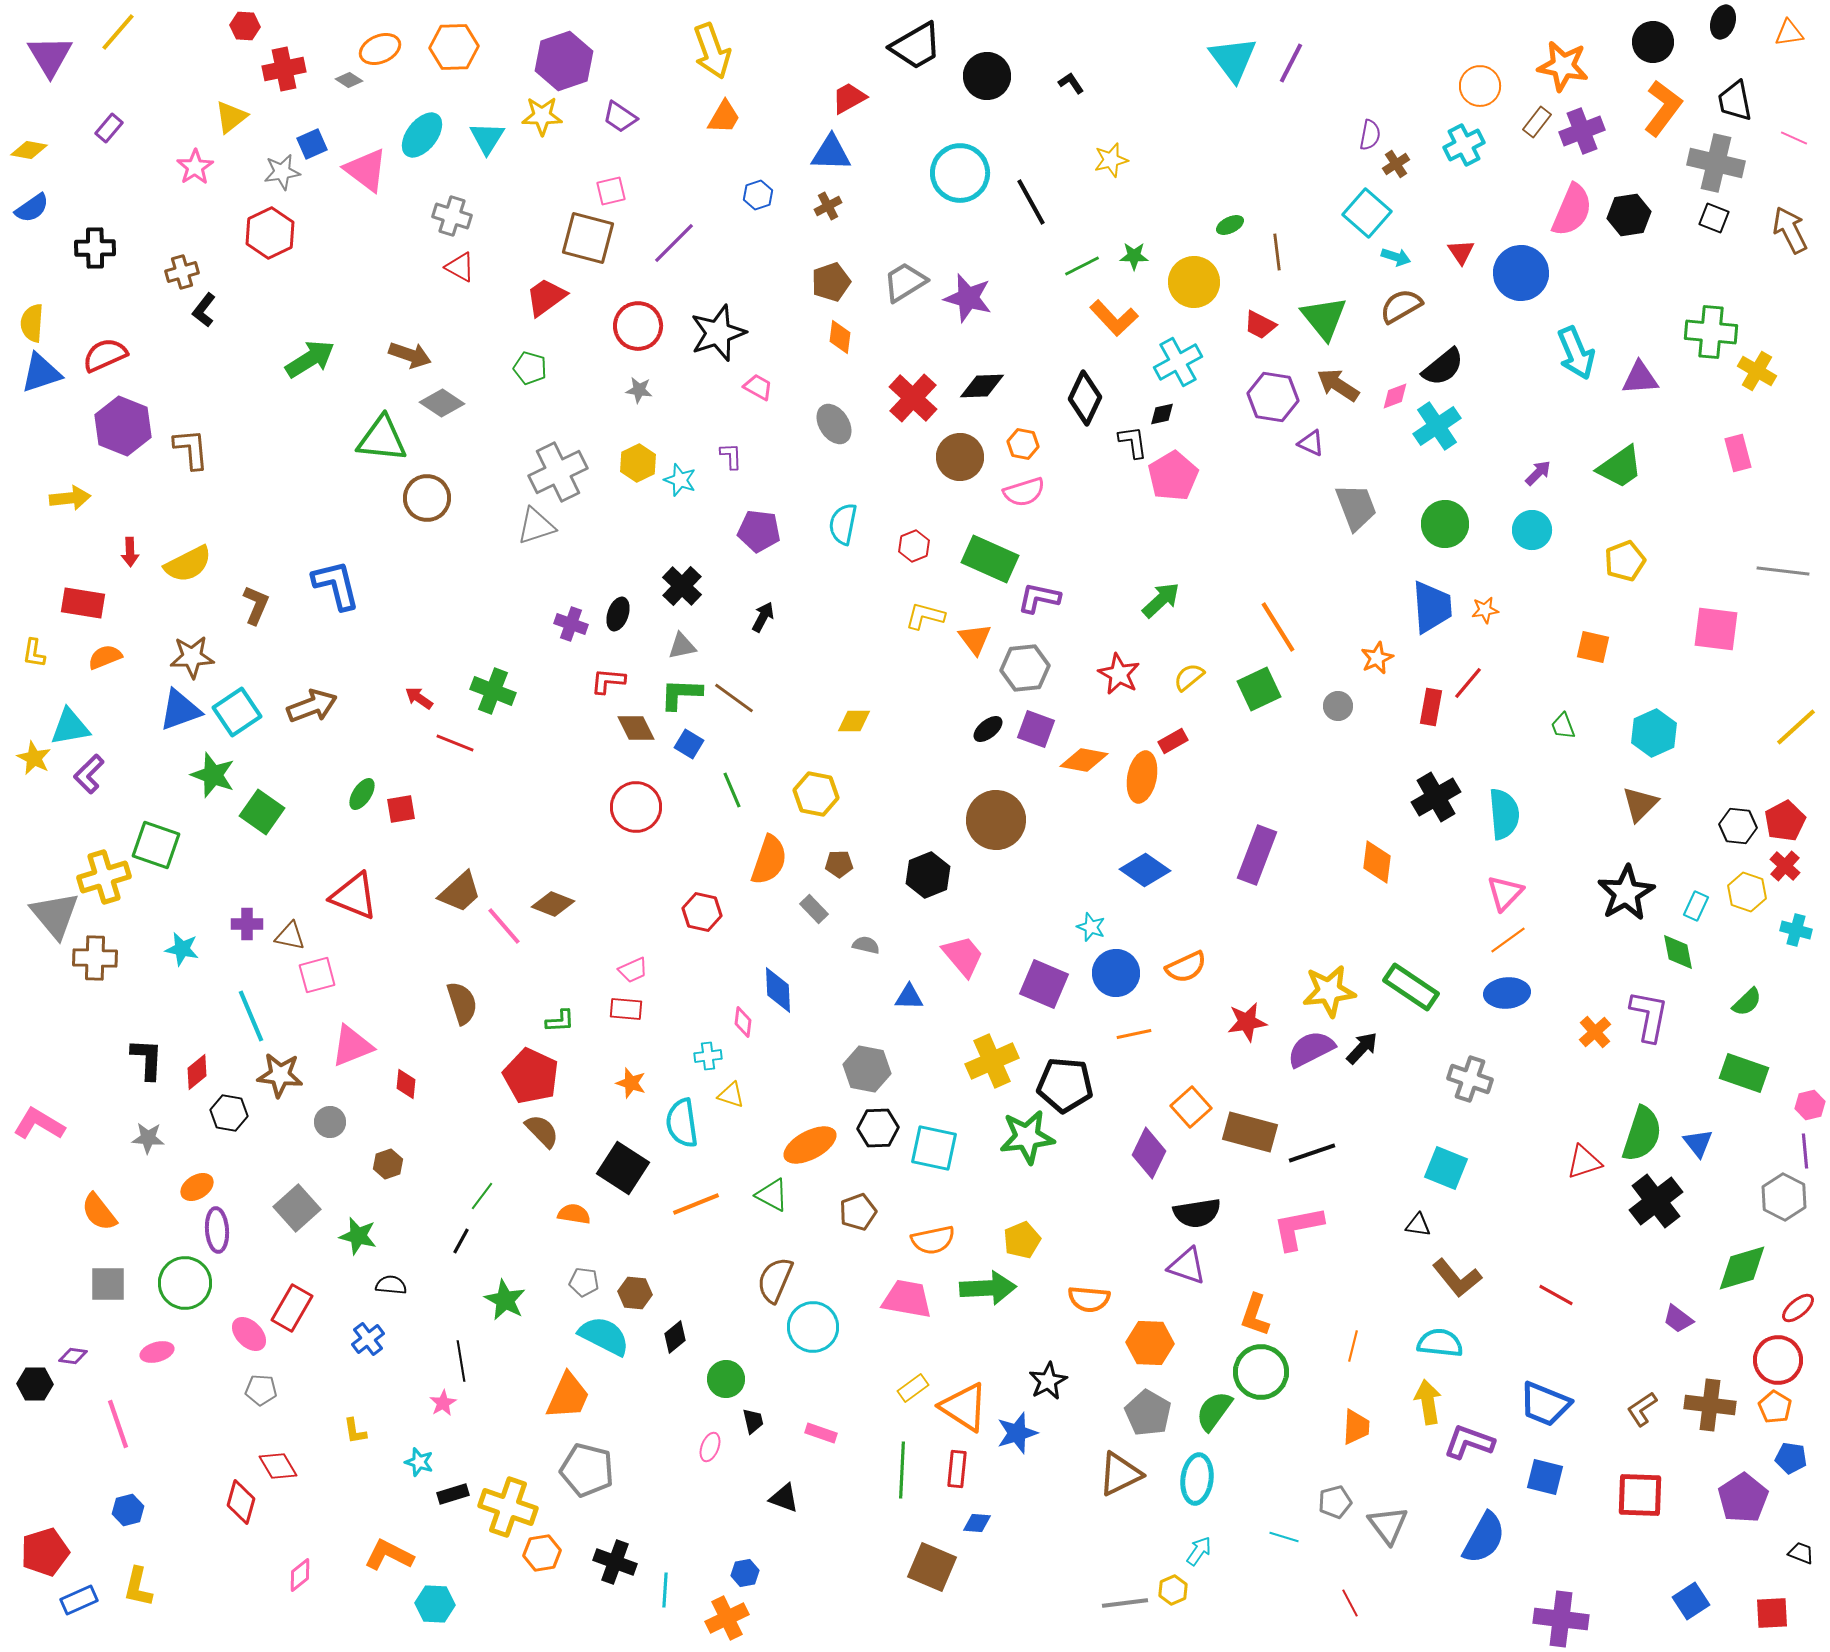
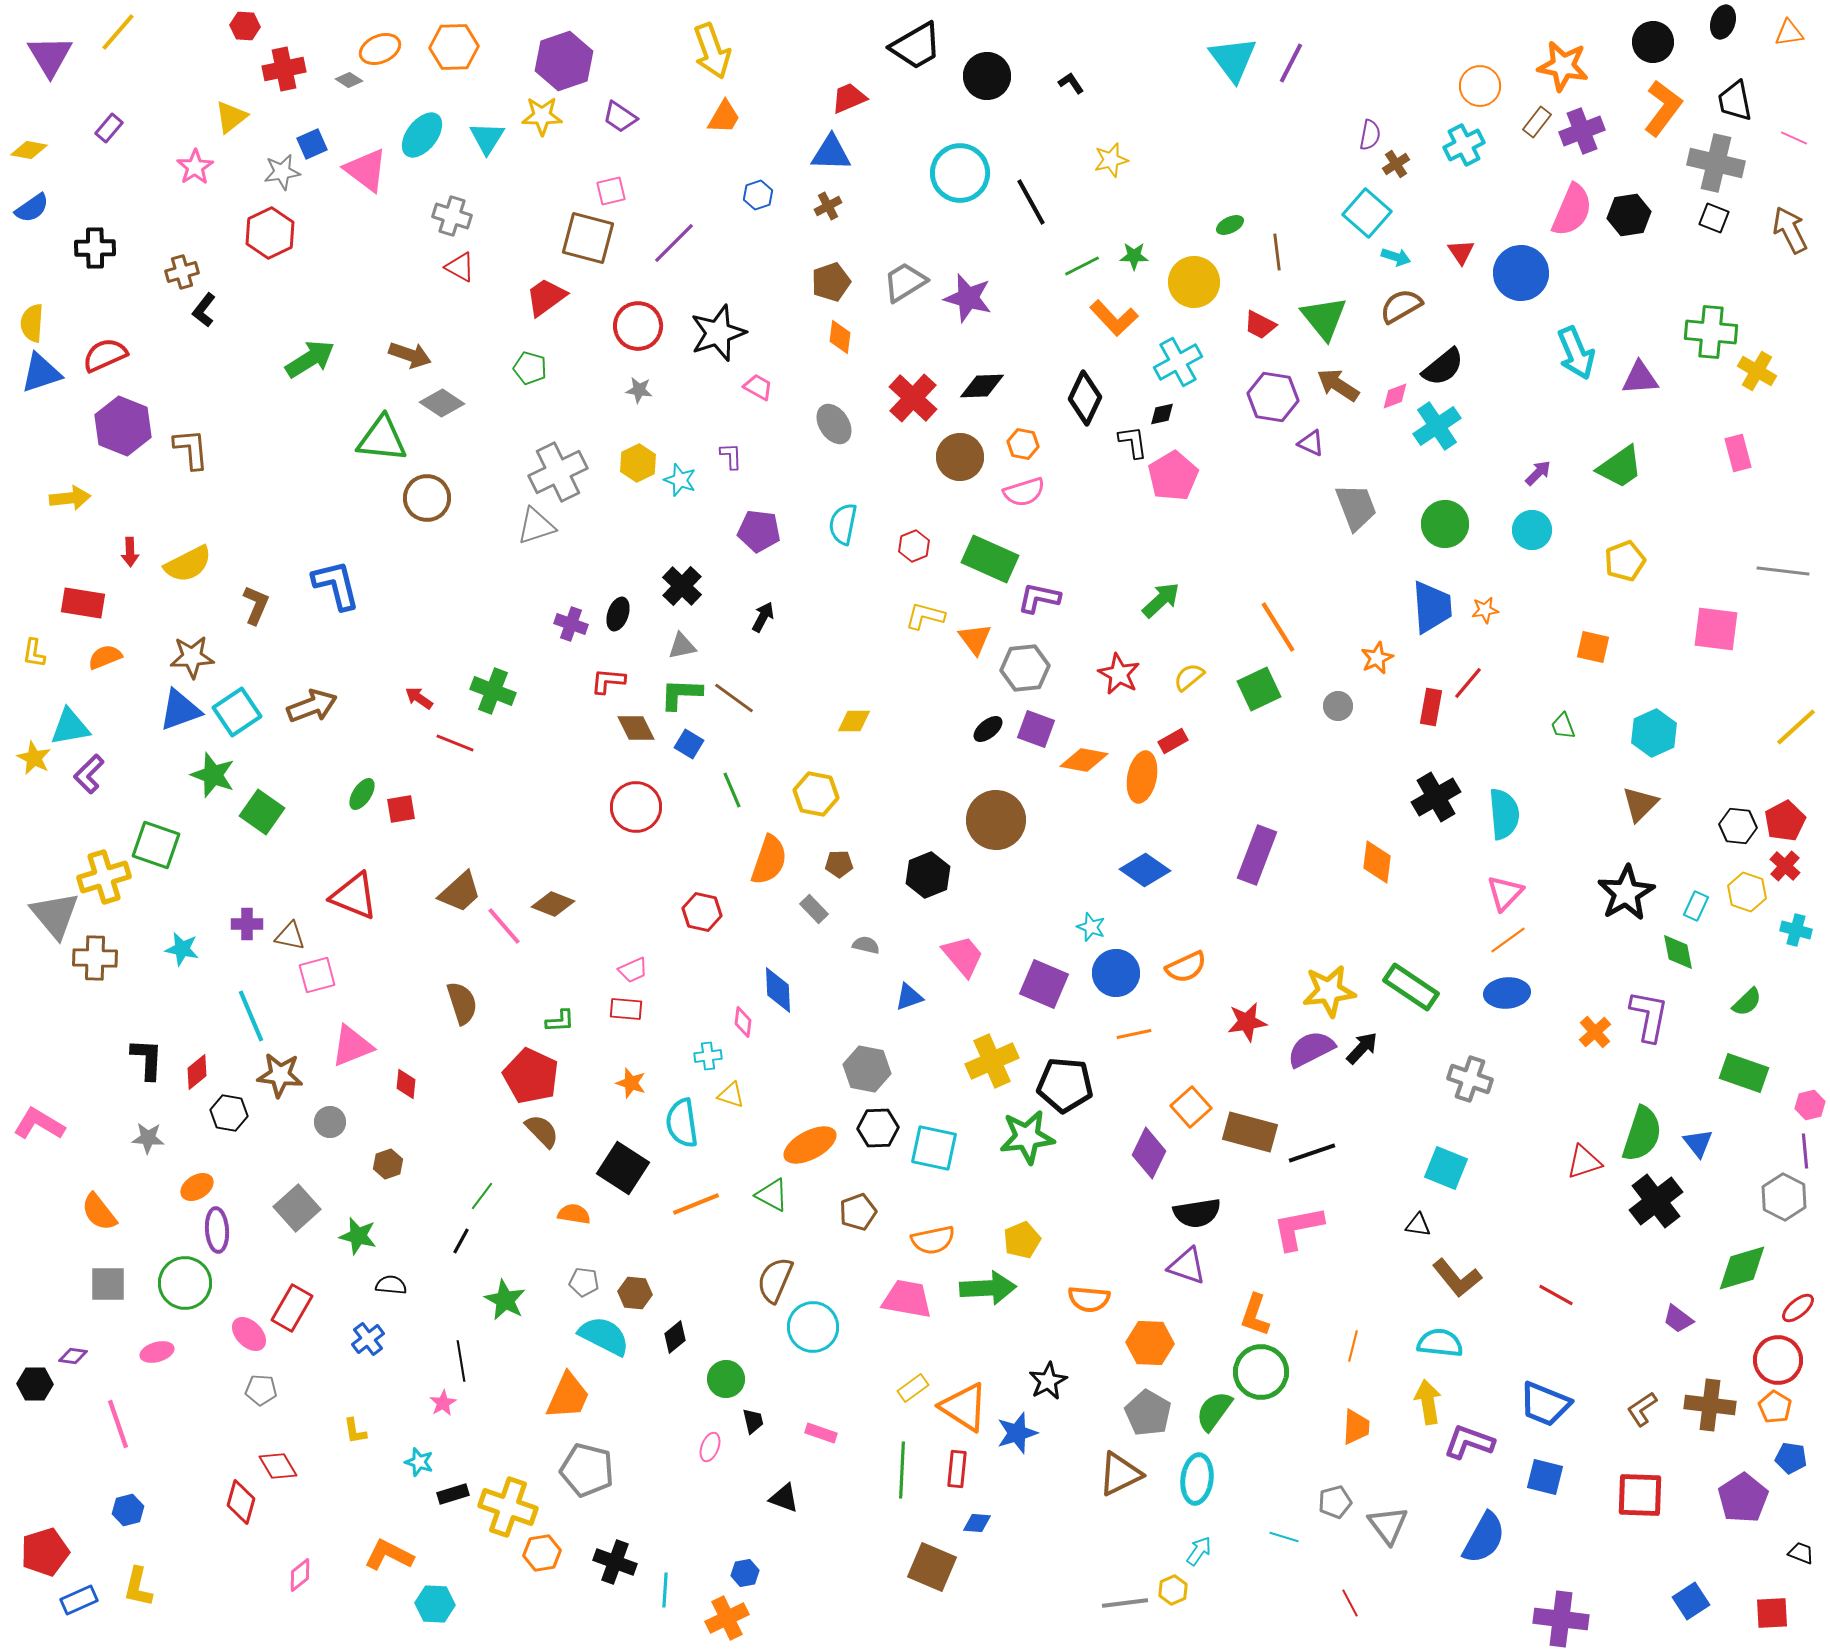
red trapezoid at (849, 98): rotated 6 degrees clockwise
blue triangle at (909, 997): rotated 20 degrees counterclockwise
